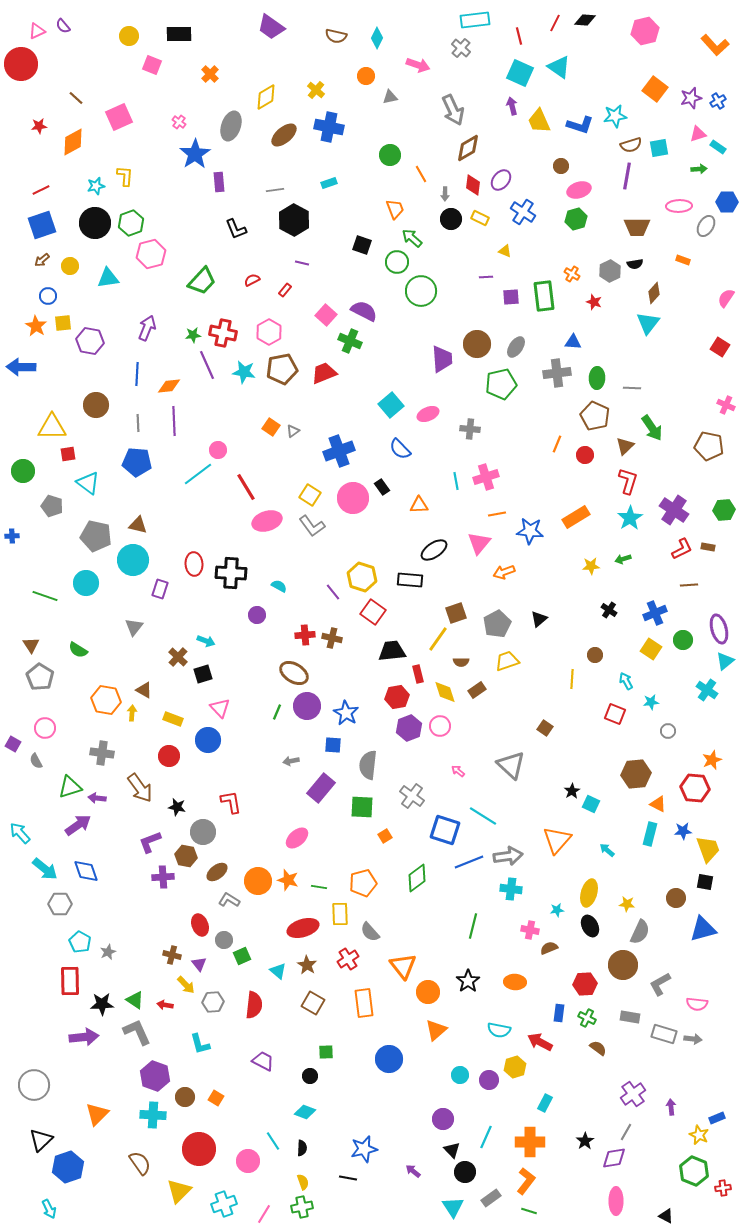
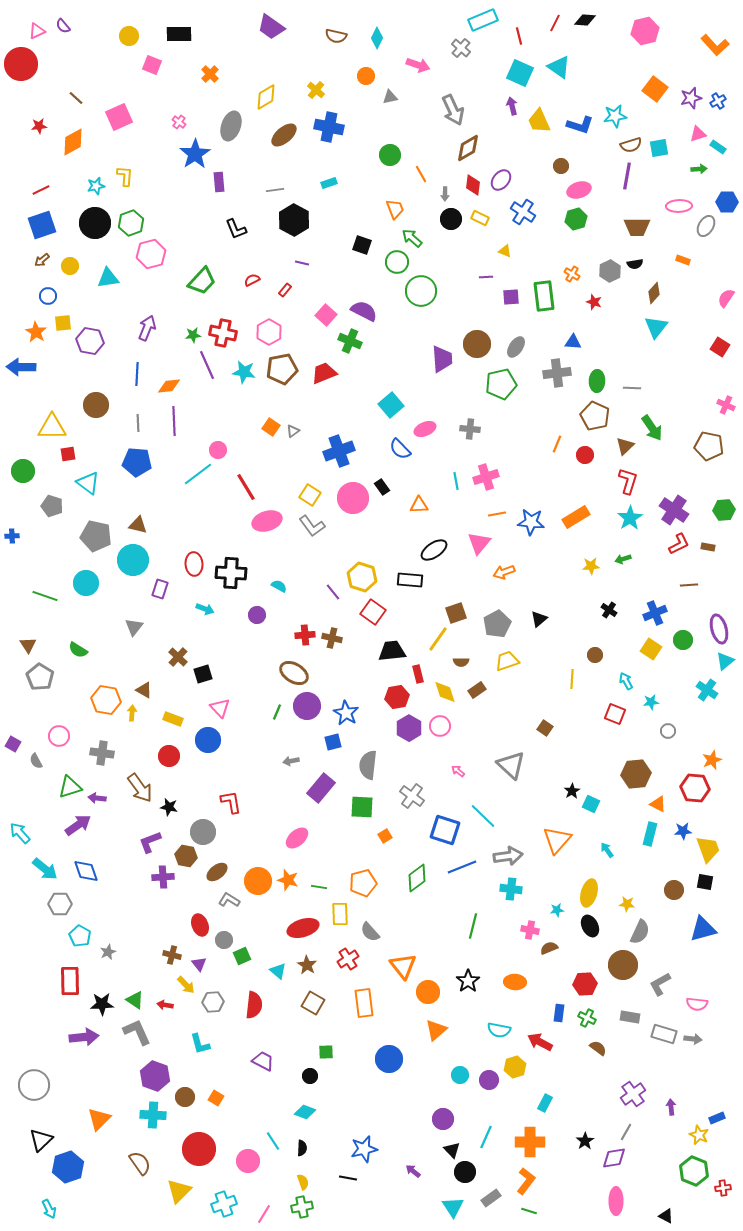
cyan rectangle at (475, 20): moved 8 px right; rotated 16 degrees counterclockwise
cyan triangle at (648, 323): moved 8 px right, 4 px down
orange star at (36, 326): moved 6 px down
green ellipse at (597, 378): moved 3 px down
pink ellipse at (428, 414): moved 3 px left, 15 px down
blue star at (530, 531): moved 1 px right, 9 px up
red L-shape at (682, 549): moved 3 px left, 5 px up
cyan arrow at (206, 641): moved 1 px left, 32 px up
brown triangle at (31, 645): moved 3 px left
pink circle at (45, 728): moved 14 px right, 8 px down
purple hexagon at (409, 728): rotated 10 degrees counterclockwise
blue square at (333, 745): moved 3 px up; rotated 18 degrees counterclockwise
black star at (177, 807): moved 8 px left
cyan line at (483, 816): rotated 12 degrees clockwise
cyan arrow at (607, 850): rotated 14 degrees clockwise
blue line at (469, 862): moved 7 px left, 5 px down
brown circle at (676, 898): moved 2 px left, 8 px up
cyan pentagon at (80, 942): moved 6 px up
orange triangle at (97, 1114): moved 2 px right, 5 px down
